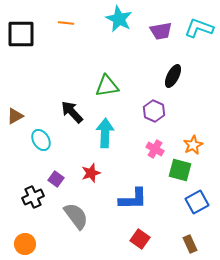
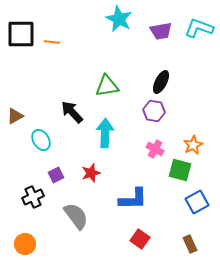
orange line: moved 14 px left, 19 px down
black ellipse: moved 12 px left, 6 px down
purple hexagon: rotated 15 degrees counterclockwise
purple square: moved 4 px up; rotated 28 degrees clockwise
